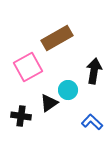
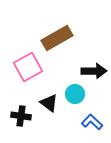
black arrow: rotated 80 degrees clockwise
cyan circle: moved 7 px right, 4 px down
black triangle: rotated 48 degrees counterclockwise
